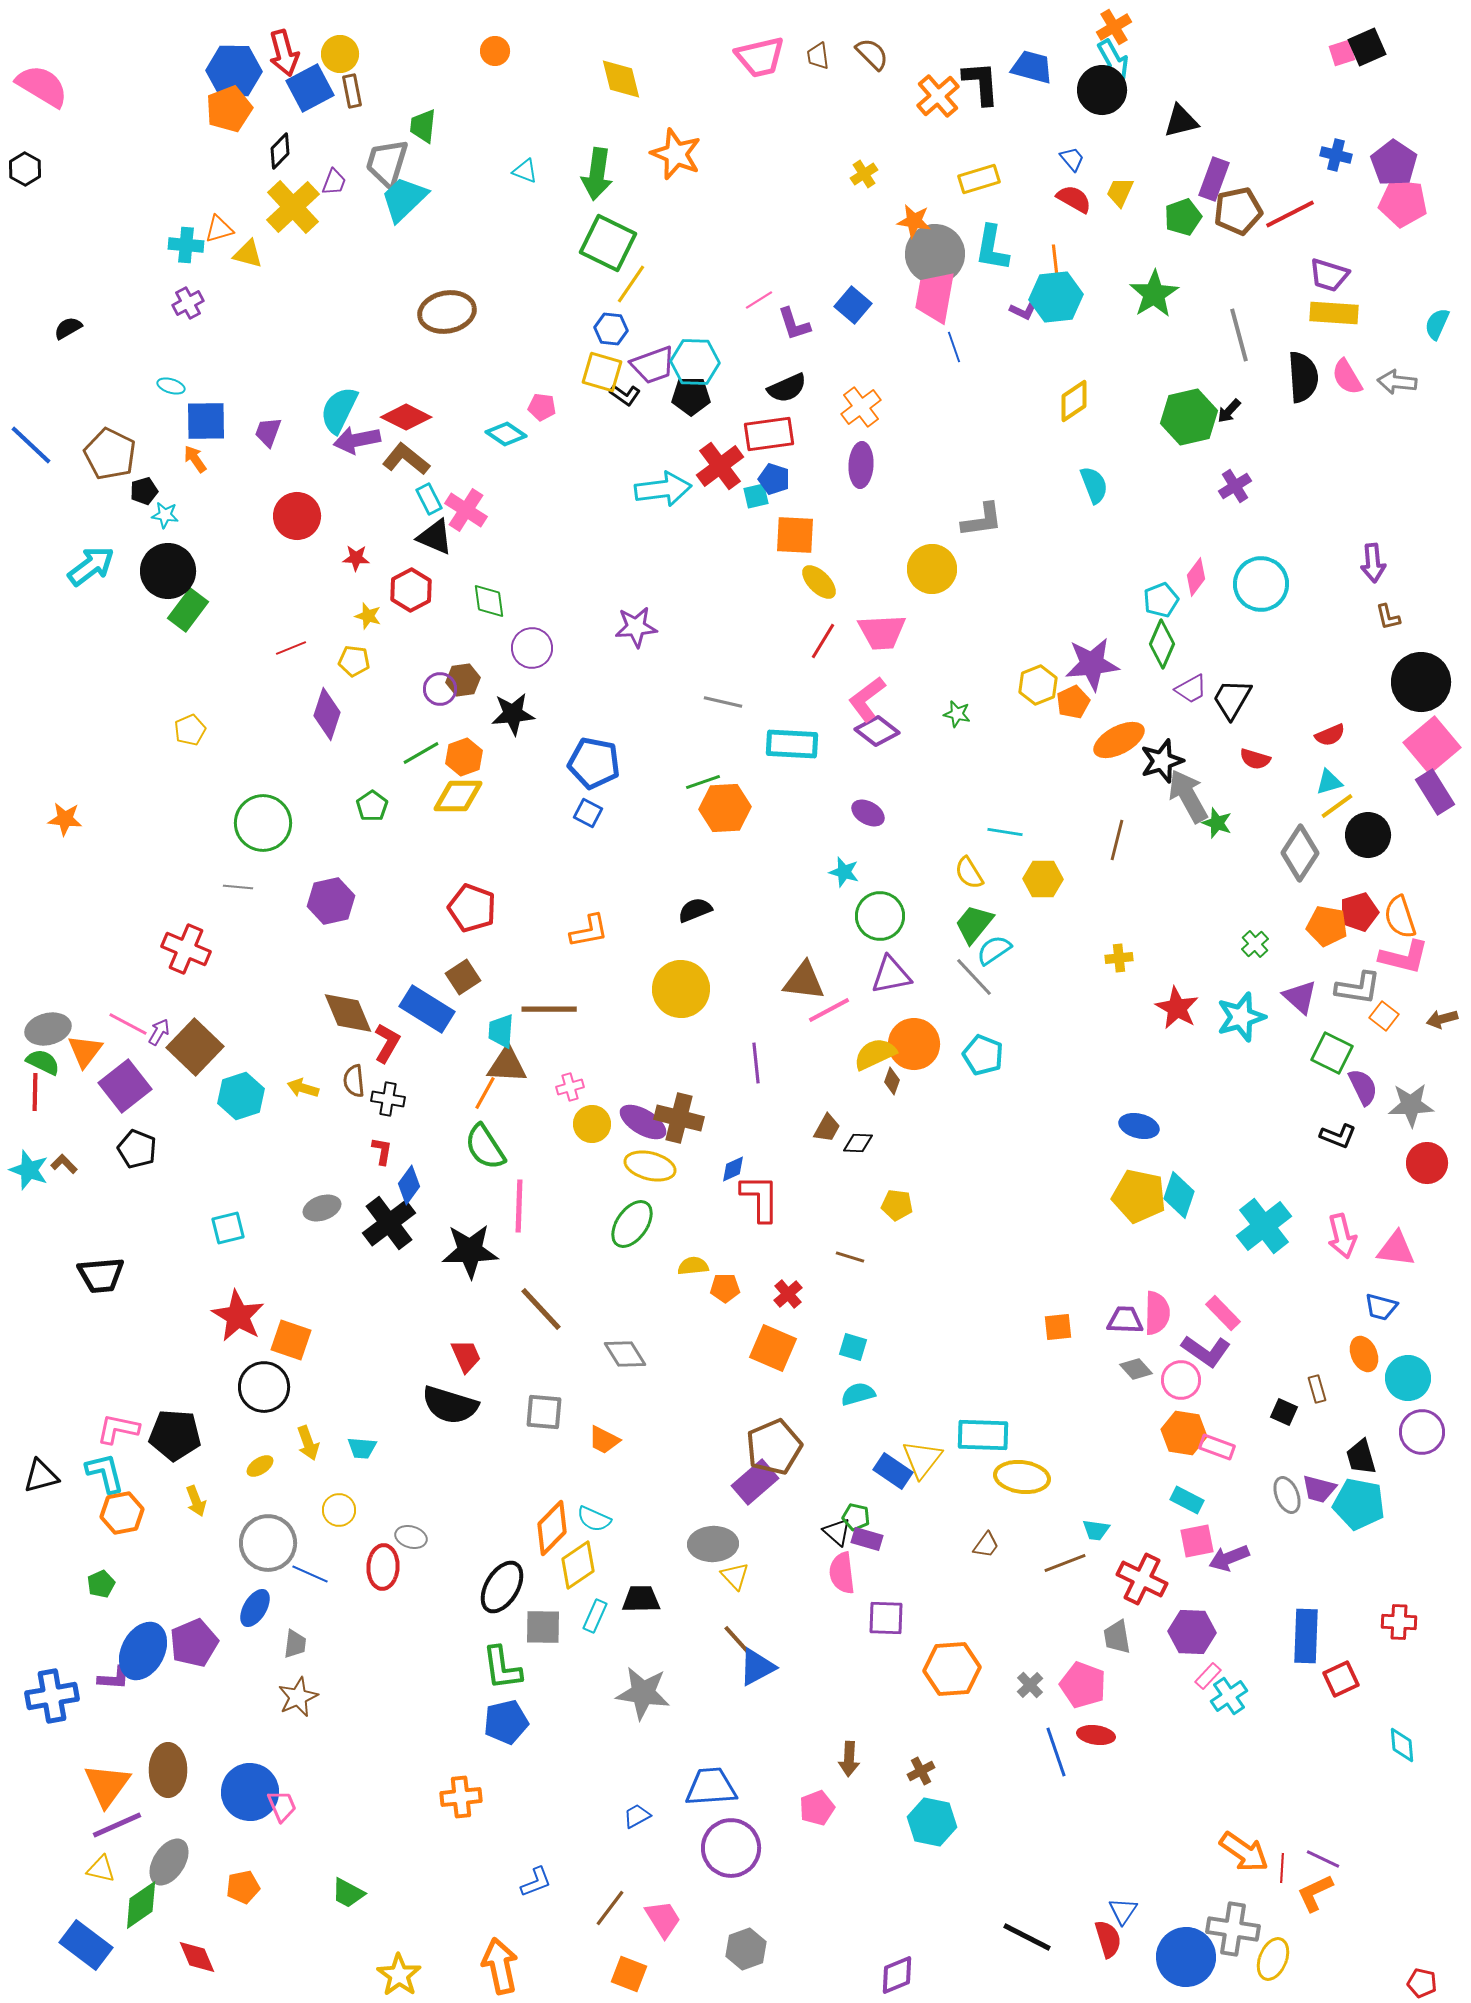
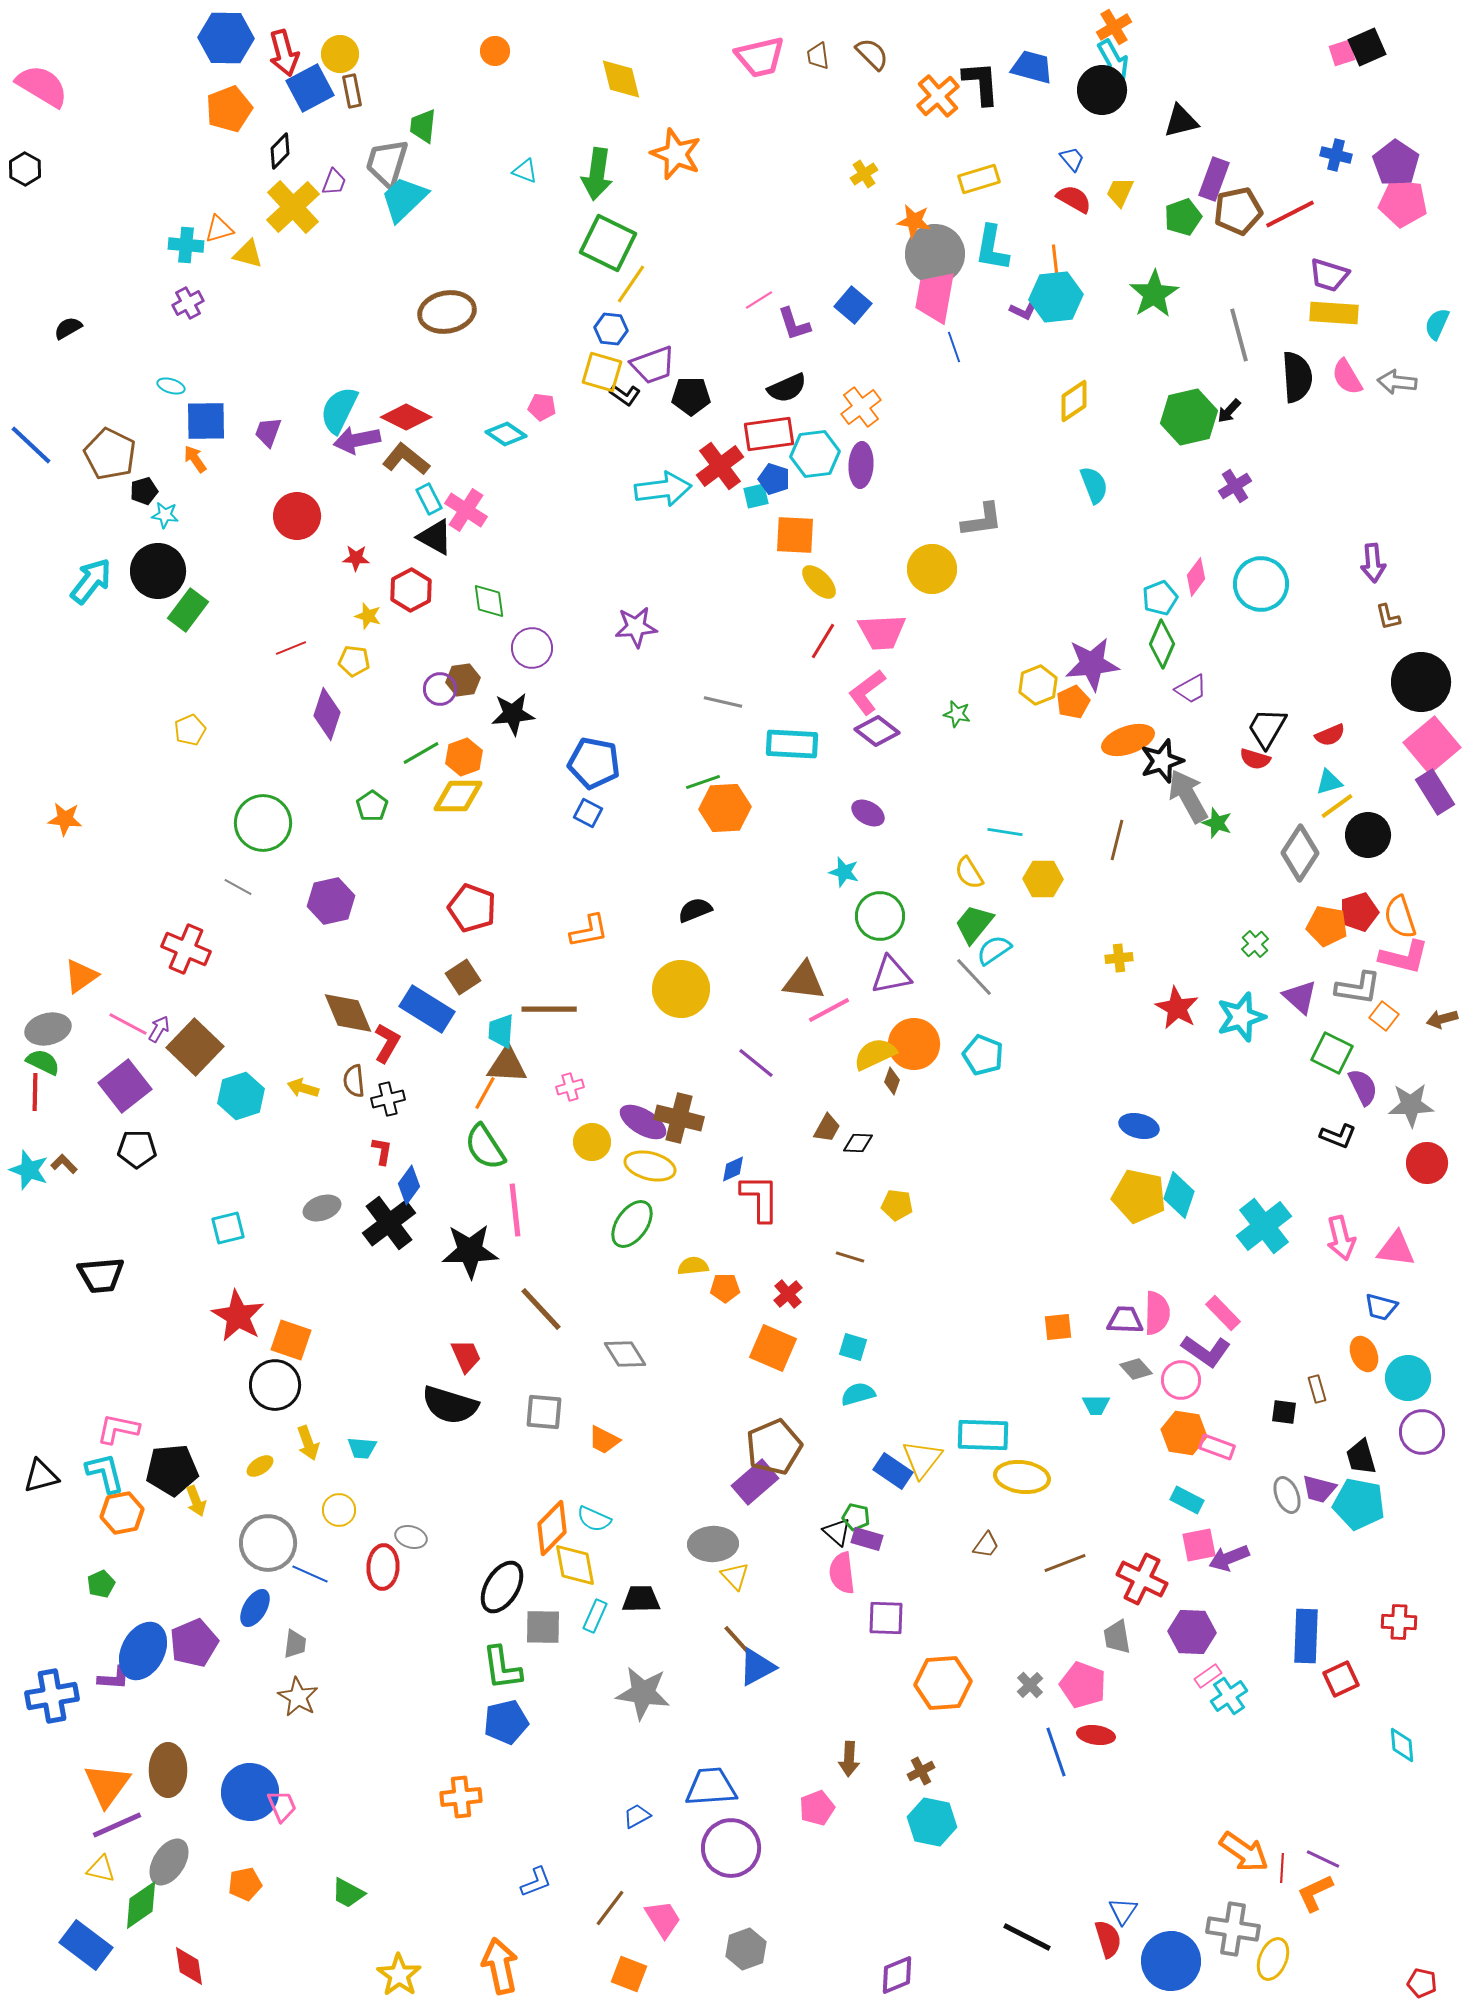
blue hexagon at (234, 71): moved 8 px left, 33 px up
purple pentagon at (1394, 163): moved 2 px right
cyan hexagon at (695, 362): moved 120 px right, 92 px down; rotated 9 degrees counterclockwise
black semicircle at (1303, 377): moved 6 px left
black triangle at (435, 537): rotated 6 degrees clockwise
cyan arrow at (91, 566): moved 15 px down; rotated 15 degrees counterclockwise
black circle at (168, 571): moved 10 px left
cyan pentagon at (1161, 600): moved 1 px left, 2 px up
pink L-shape at (867, 699): moved 7 px up
black trapezoid at (1232, 699): moved 35 px right, 29 px down
orange ellipse at (1119, 740): moved 9 px right; rotated 9 degrees clockwise
gray line at (238, 887): rotated 24 degrees clockwise
purple arrow at (159, 1032): moved 3 px up
orange triangle at (85, 1051): moved 4 px left, 75 px up; rotated 18 degrees clockwise
purple line at (756, 1063): rotated 45 degrees counterclockwise
black cross at (388, 1099): rotated 24 degrees counterclockwise
yellow circle at (592, 1124): moved 18 px down
black pentagon at (137, 1149): rotated 21 degrees counterclockwise
pink line at (519, 1206): moved 4 px left, 4 px down; rotated 8 degrees counterclockwise
pink arrow at (1342, 1236): moved 1 px left, 2 px down
black circle at (264, 1387): moved 11 px right, 2 px up
black square at (1284, 1412): rotated 16 degrees counterclockwise
black pentagon at (175, 1435): moved 3 px left, 35 px down; rotated 9 degrees counterclockwise
cyan trapezoid at (1096, 1530): moved 125 px up; rotated 8 degrees counterclockwise
pink square at (1197, 1541): moved 2 px right, 4 px down
yellow diamond at (578, 1565): moved 3 px left; rotated 66 degrees counterclockwise
orange hexagon at (952, 1669): moved 9 px left, 14 px down
pink rectangle at (1208, 1676): rotated 12 degrees clockwise
brown star at (298, 1697): rotated 18 degrees counterclockwise
orange pentagon at (243, 1887): moved 2 px right, 3 px up
red diamond at (197, 1957): moved 8 px left, 9 px down; rotated 15 degrees clockwise
blue circle at (1186, 1957): moved 15 px left, 4 px down
